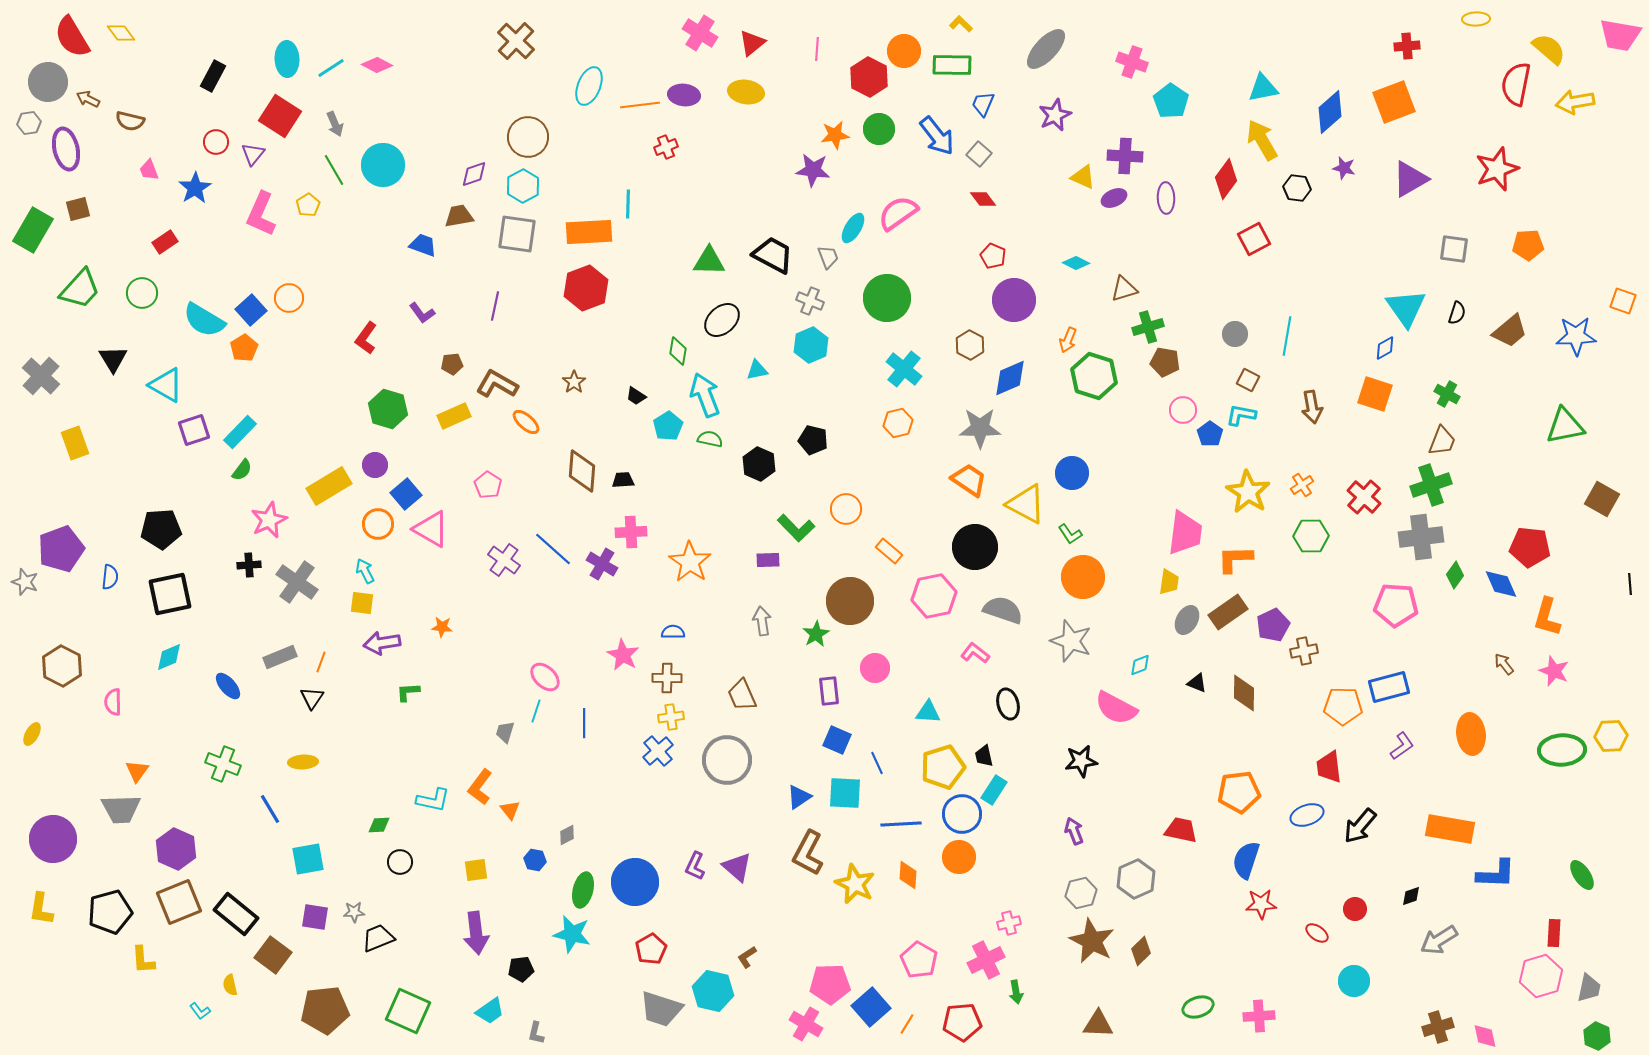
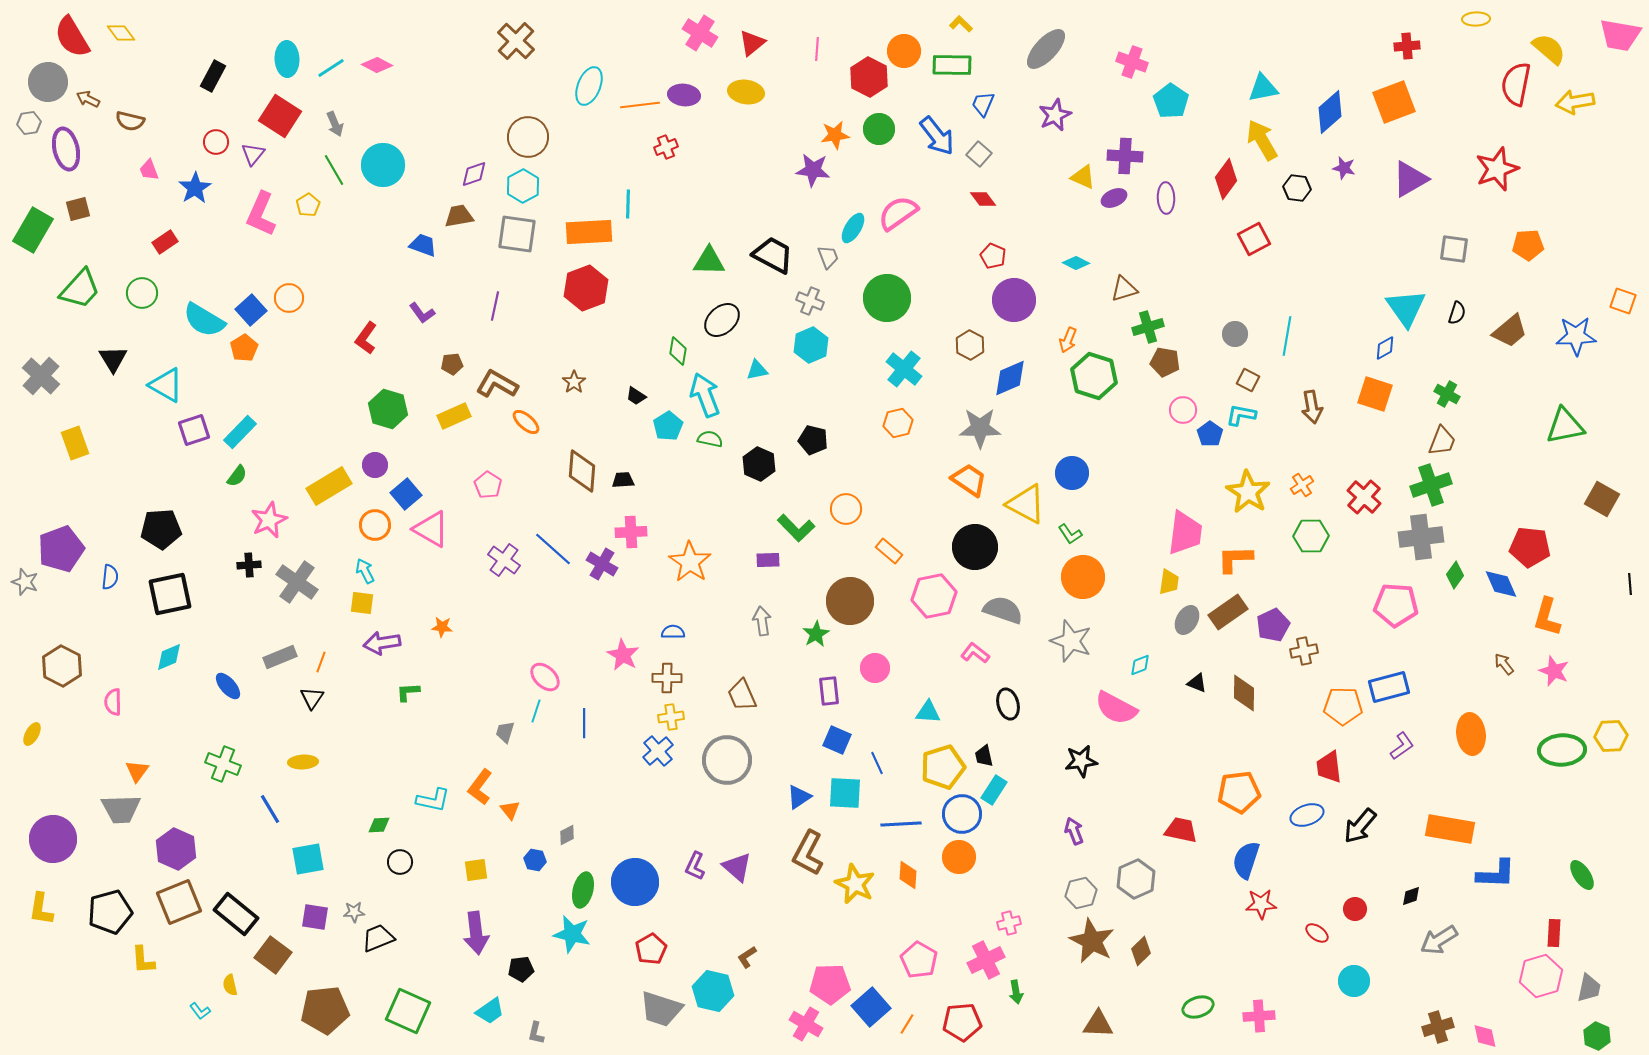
green semicircle at (242, 470): moved 5 px left, 6 px down
orange circle at (378, 524): moved 3 px left, 1 px down
